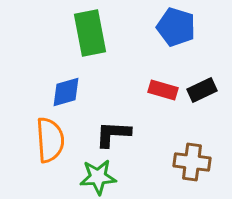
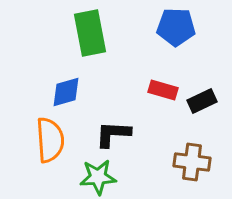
blue pentagon: rotated 15 degrees counterclockwise
black rectangle: moved 11 px down
